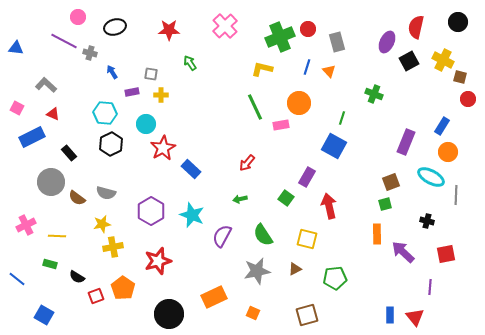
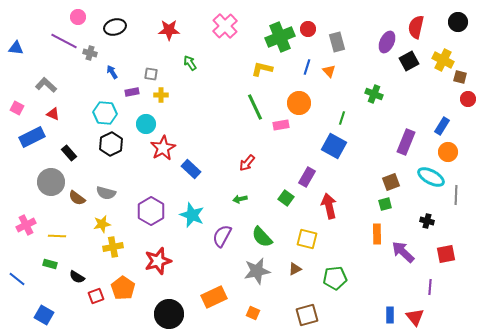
green semicircle at (263, 235): moved 1 px left, 2 px down; rotated 10 degrees counterclockwise
